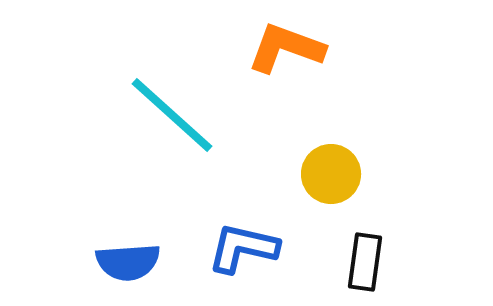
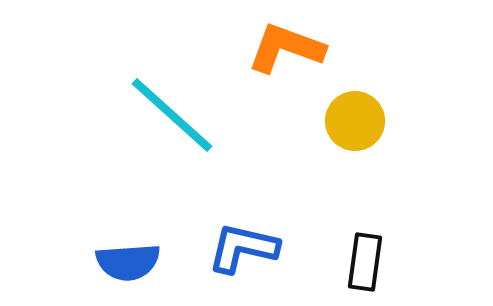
yellow circle: moved 24 px right, 53 px up
